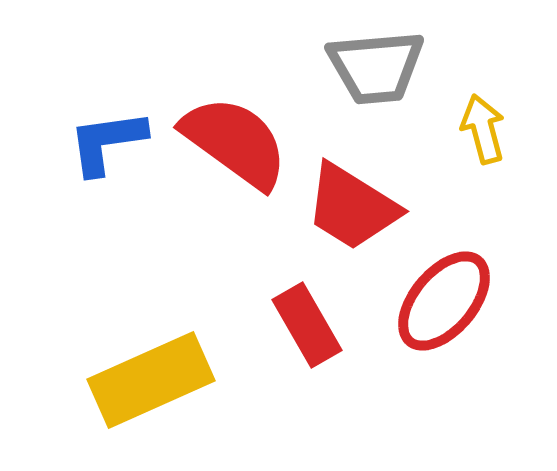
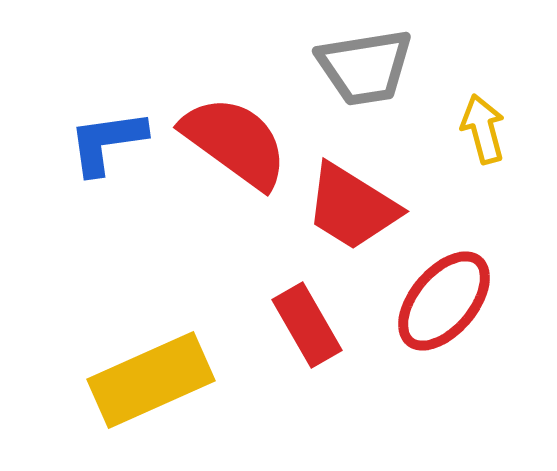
gray trapezoid: moved 11 px left; rotated 4 degrees counterclockwise
